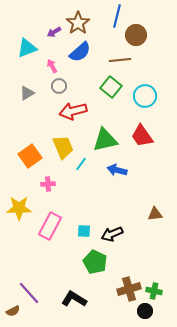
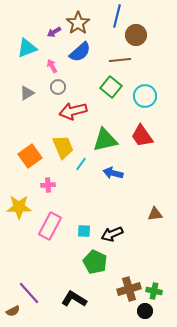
gray circle: moved 1 px left, 1 px down
blue arrow: moved 4 px left, 3 px down
pink cross: moved 1 px down
yellow star: moved 1 px up
